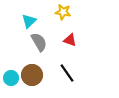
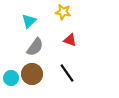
gray semicircle: moved 4 px left, 5 px down; rotated 66 degrees clockwise
brown circle: moved 1 px up
